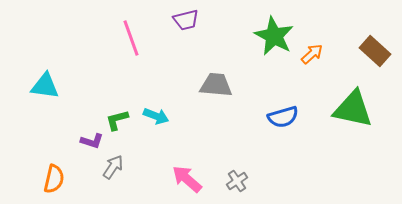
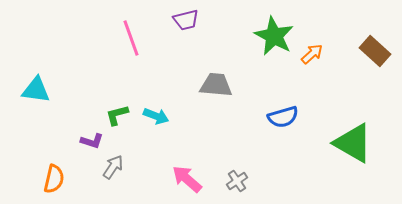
cyan triangle: moved 9 px left, 4 px down
green triangle: moved 34 px down; rotated 18 degrees clockwise
green L-shape: moved 5 px up
